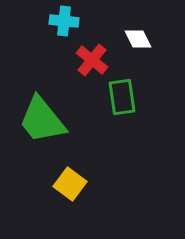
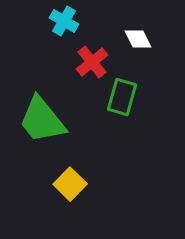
cyan cross: rotated 24 degrees clockwise
red cross: moved 2 px down; rotated 12 degrees clockwise
green rectangle: rotated 24 degrees clockwise
yellow square: rotated 8 degrees clockwise
